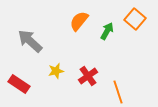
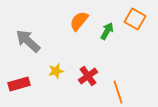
orange square: rotated 10 degrees counterclockwise
gray arrow: moved 2 px left
red rectangle: rotated 50 degrees counterclockwise
